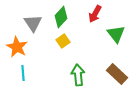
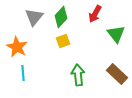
gray triangle: moved 1 px right, 6 px up; rotated 12 degrees clockwise
yellow square: rotated 16 degrees clockwise
